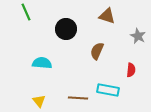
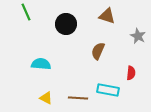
black circle: moved 5 px up
brown semicircle: moved 1 px right
cyan semicircle: moved 1 px left, 1 px down
red semicircle: moved 3 px down
yellow triangle: moved 7 px right, 3 px up; rotated 24 degrees counterclockwise
